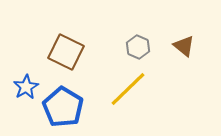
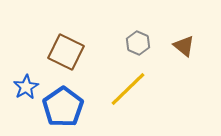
gray hexagon: moved 4 px up
blue pentagon: rotated 6 degrees clockwise
